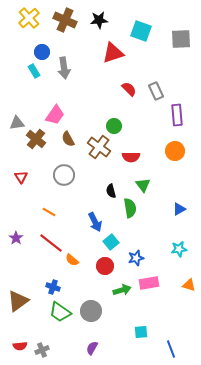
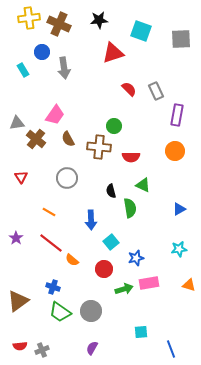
yellow cross at (29, 18): rotated 35 degrees clockwise
brown cross at (65, 20): moved 6 px left, 4 px down
cyan rectangle at (34, 71): moved 11 px left, 1 px up
purple rectangle at (177, 115): rotated 15 degrees clockwise
brown cross at (99, 147): rotated 30 degrees counterclockwise
gray circle at (64, 175): moved 3 px right, 3 px down
green triangle at (143, 185): rotated 28 degrees counterclockwise
blue arrow at (95, 222): moved 4 px left, 2 px up; rotated 24 degrees clockwise
red circle at (105, 266): moved 1 px left, 3 px down
green arrow at (122, 290): moved 2 px right, 1 px up
